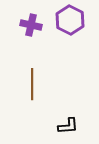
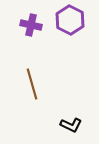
brown line: rotated 16 degrees counterclockwise
black L-shape: moved 3 px right, 1 px up; rotated 30 degrees clockwise
